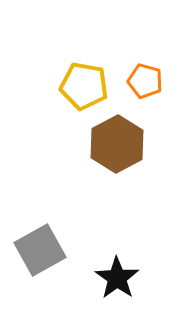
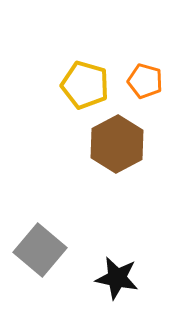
yellow pentagon: moved 1 px right, 1 px up; rotated 6 degrees clockwise
gray square: rotated 21 degrees counterclockwise
black star: rotated 24 degrees counterclockwise
